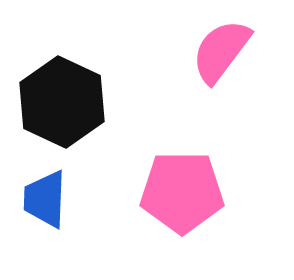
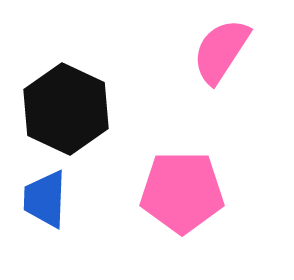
pink semicircle: rotated 4 degrees counterclockwise
black hexagon: moved 4 px right, 7 px down
